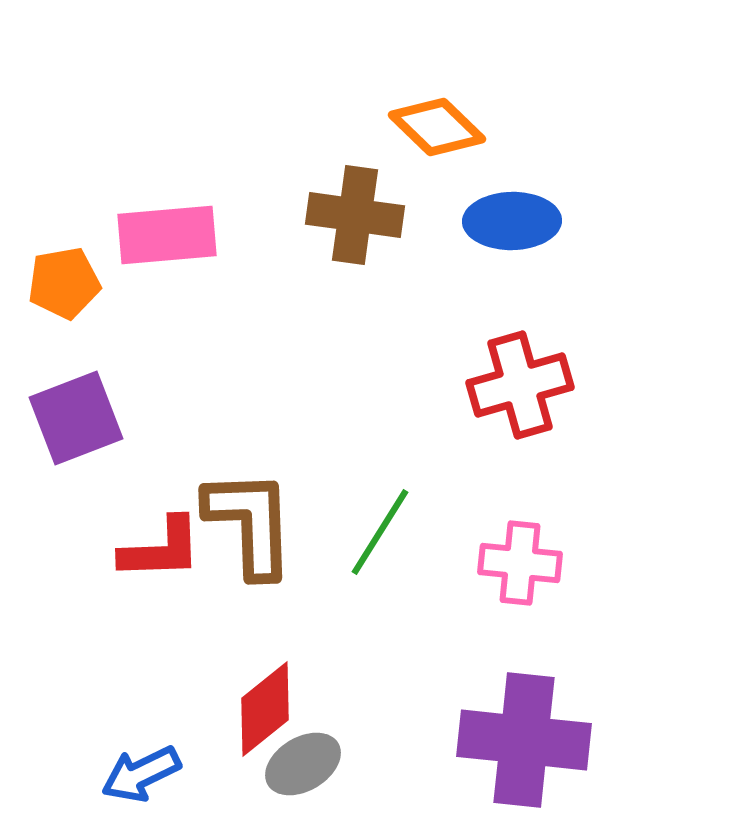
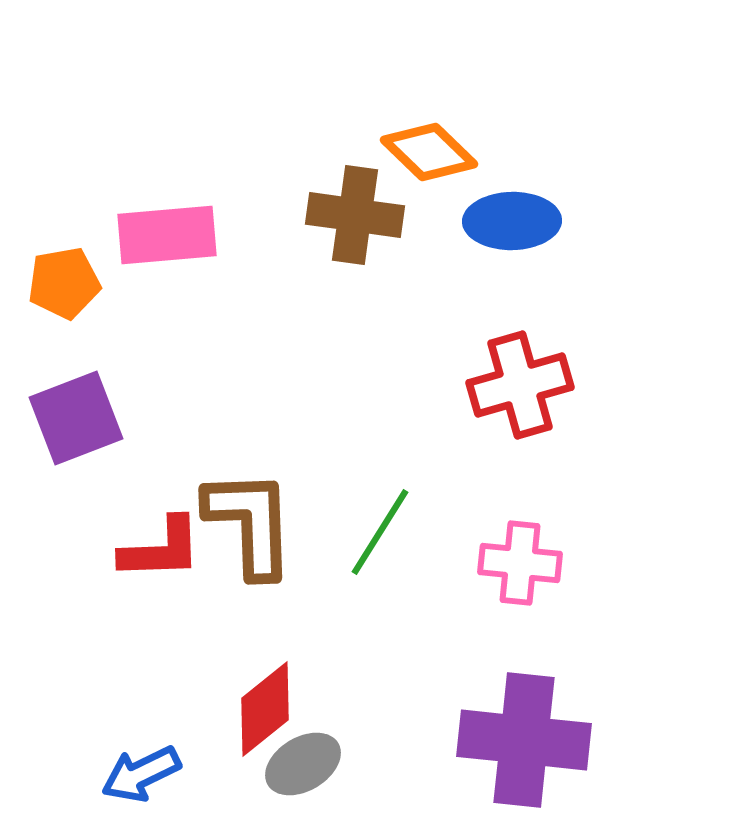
orange diamond: moved 8 px left, 25 px down
